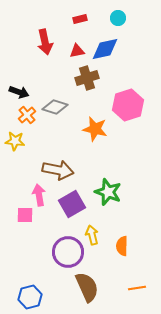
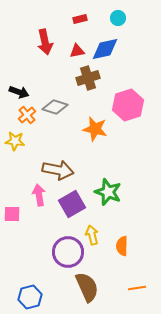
brown cross: moved 1 px right
pink square: moved 13 px left, 1 px up
